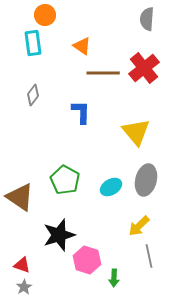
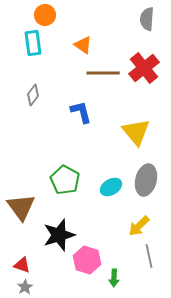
orange triangle: moved 1 px right, 1 px up
blue L-shape: rotated 15 degrees counterclockwise
brown triangle: moved 1 px right, 10 px down; rotated 20 degrees clockwise
gray star: moved 1 px right
